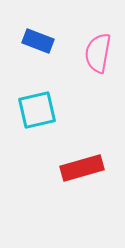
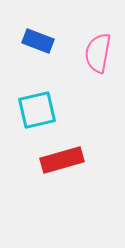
red rectangle: moved 20 px left, 8 px up
